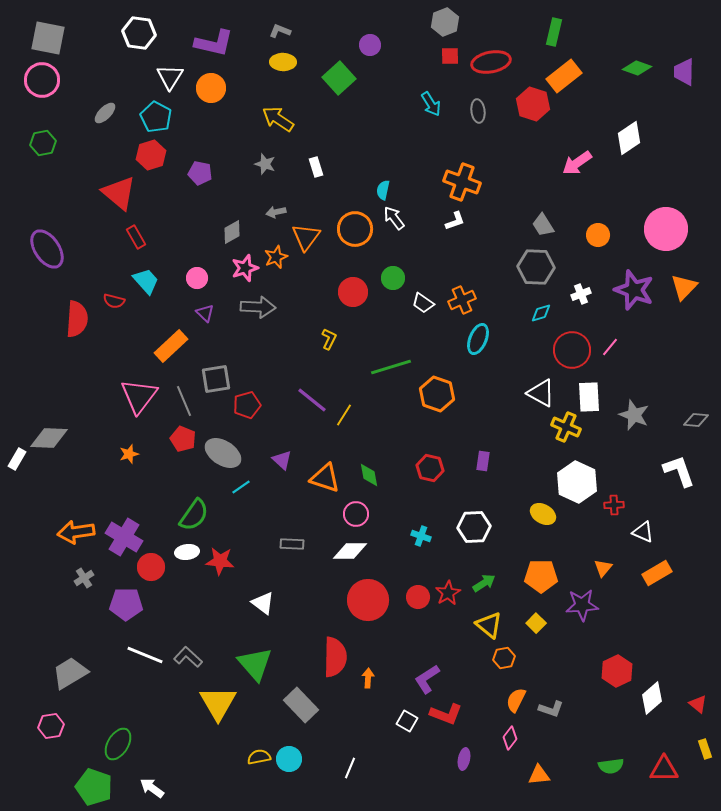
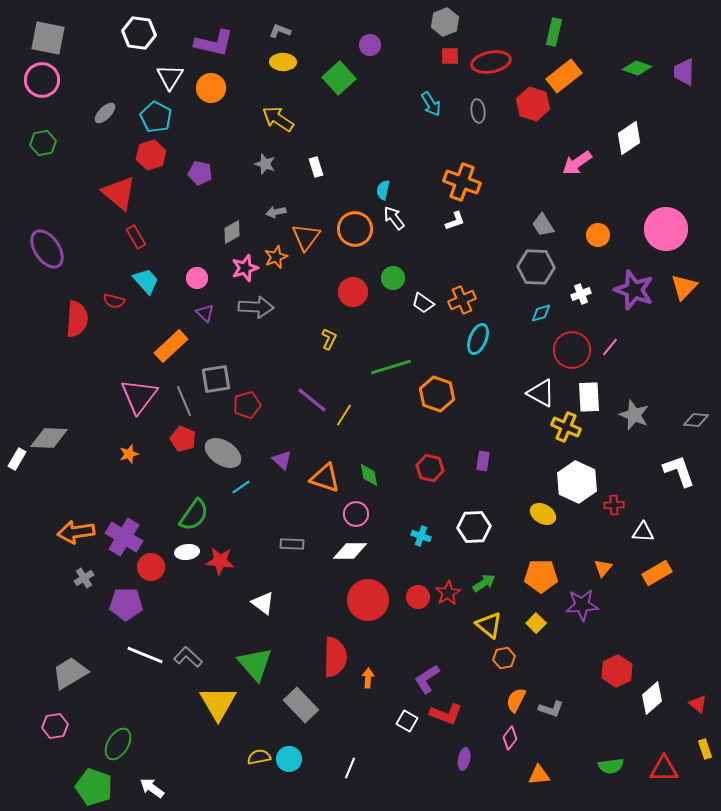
gray arrow at (258, 307): moved 2 px left
white triangle at (643, 532): rotated 20 degrees counterclockwise
pink hexagon at (51, 726): moved 4 px right
